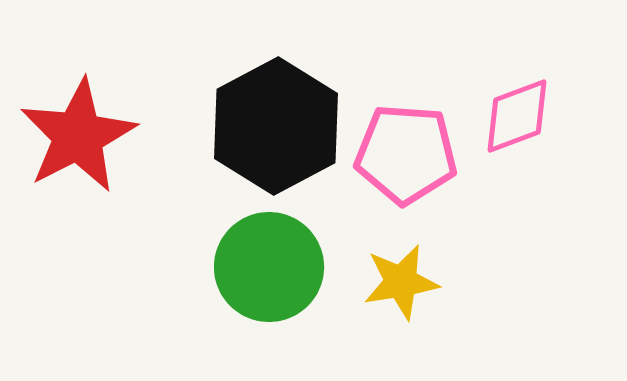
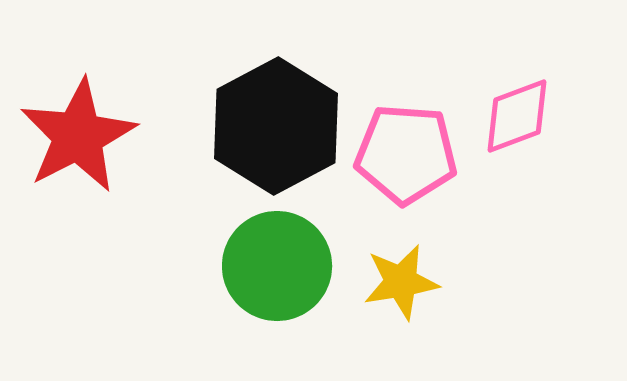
green circle: moved 8 px right, 1 px up
